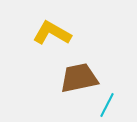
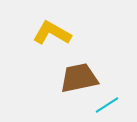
cyan line: rotated 30 degrees clockwise
